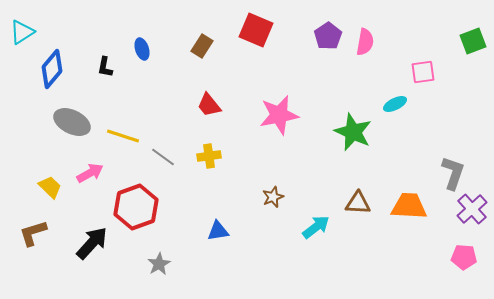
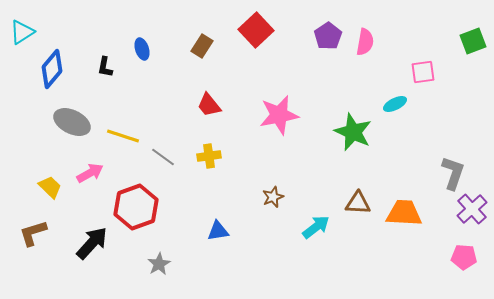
red square: rotated 24 degrees clockwise
orange trapezoid: moved 5 px left, 7 px down
